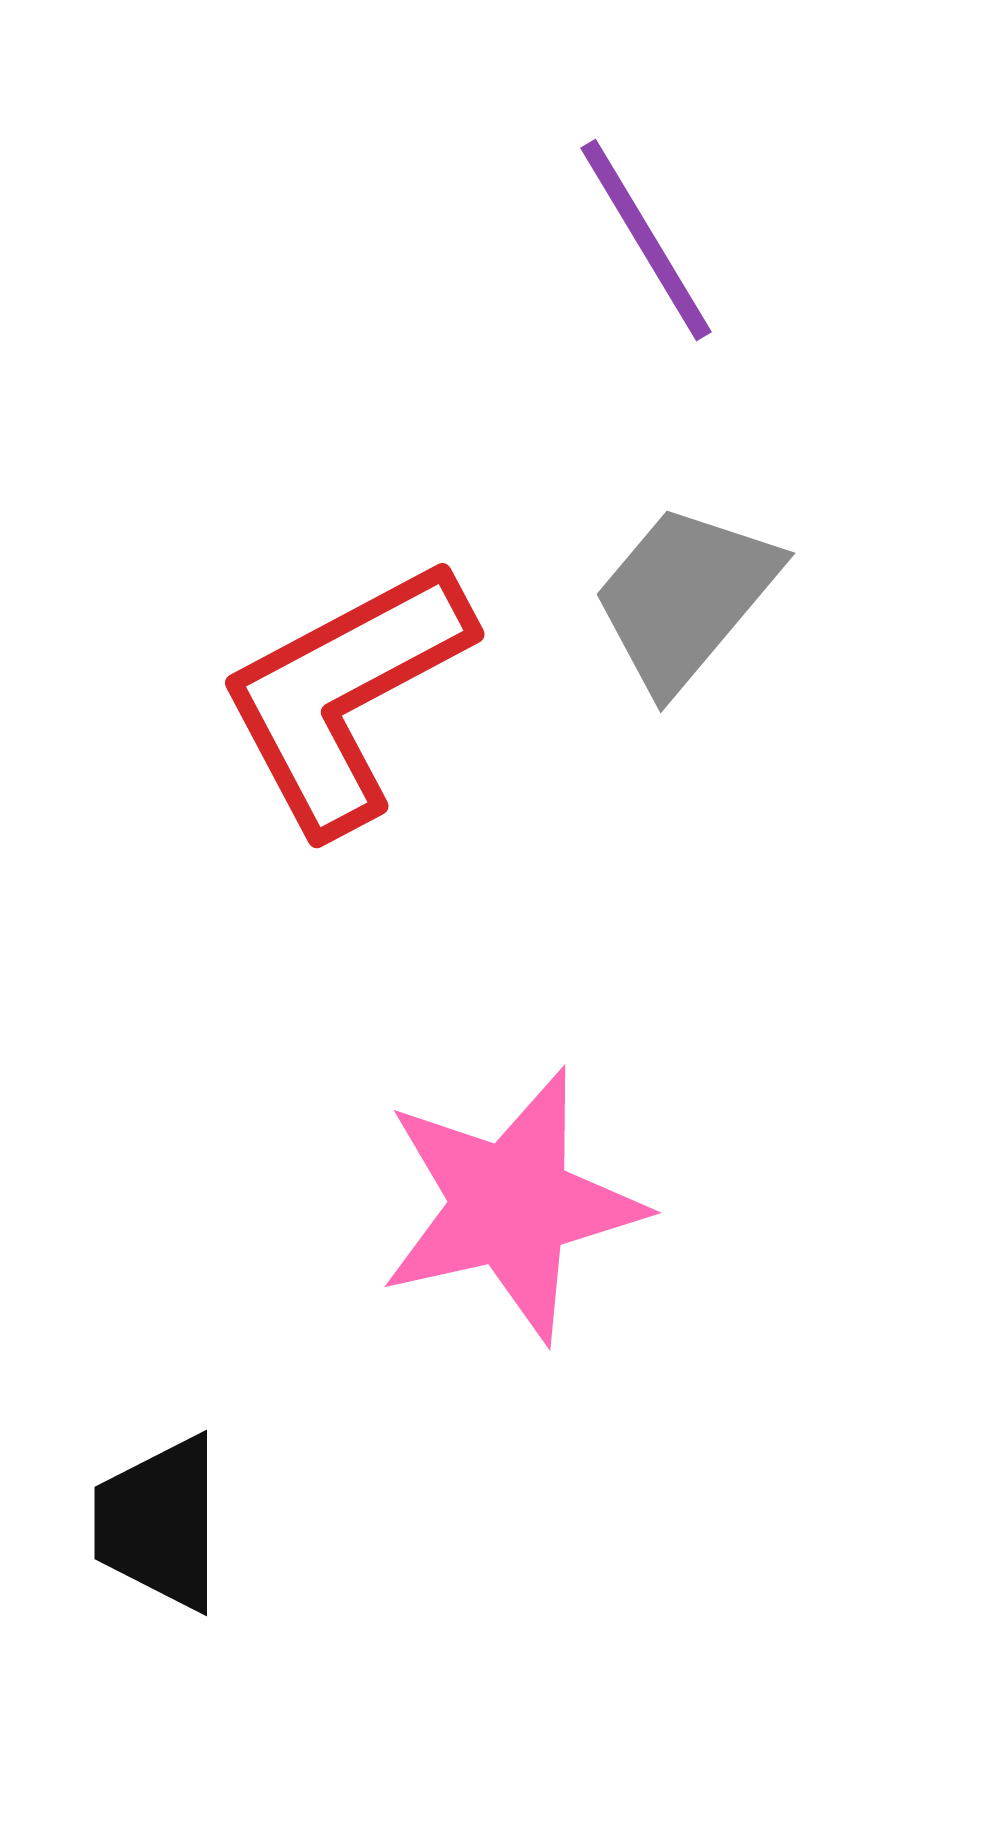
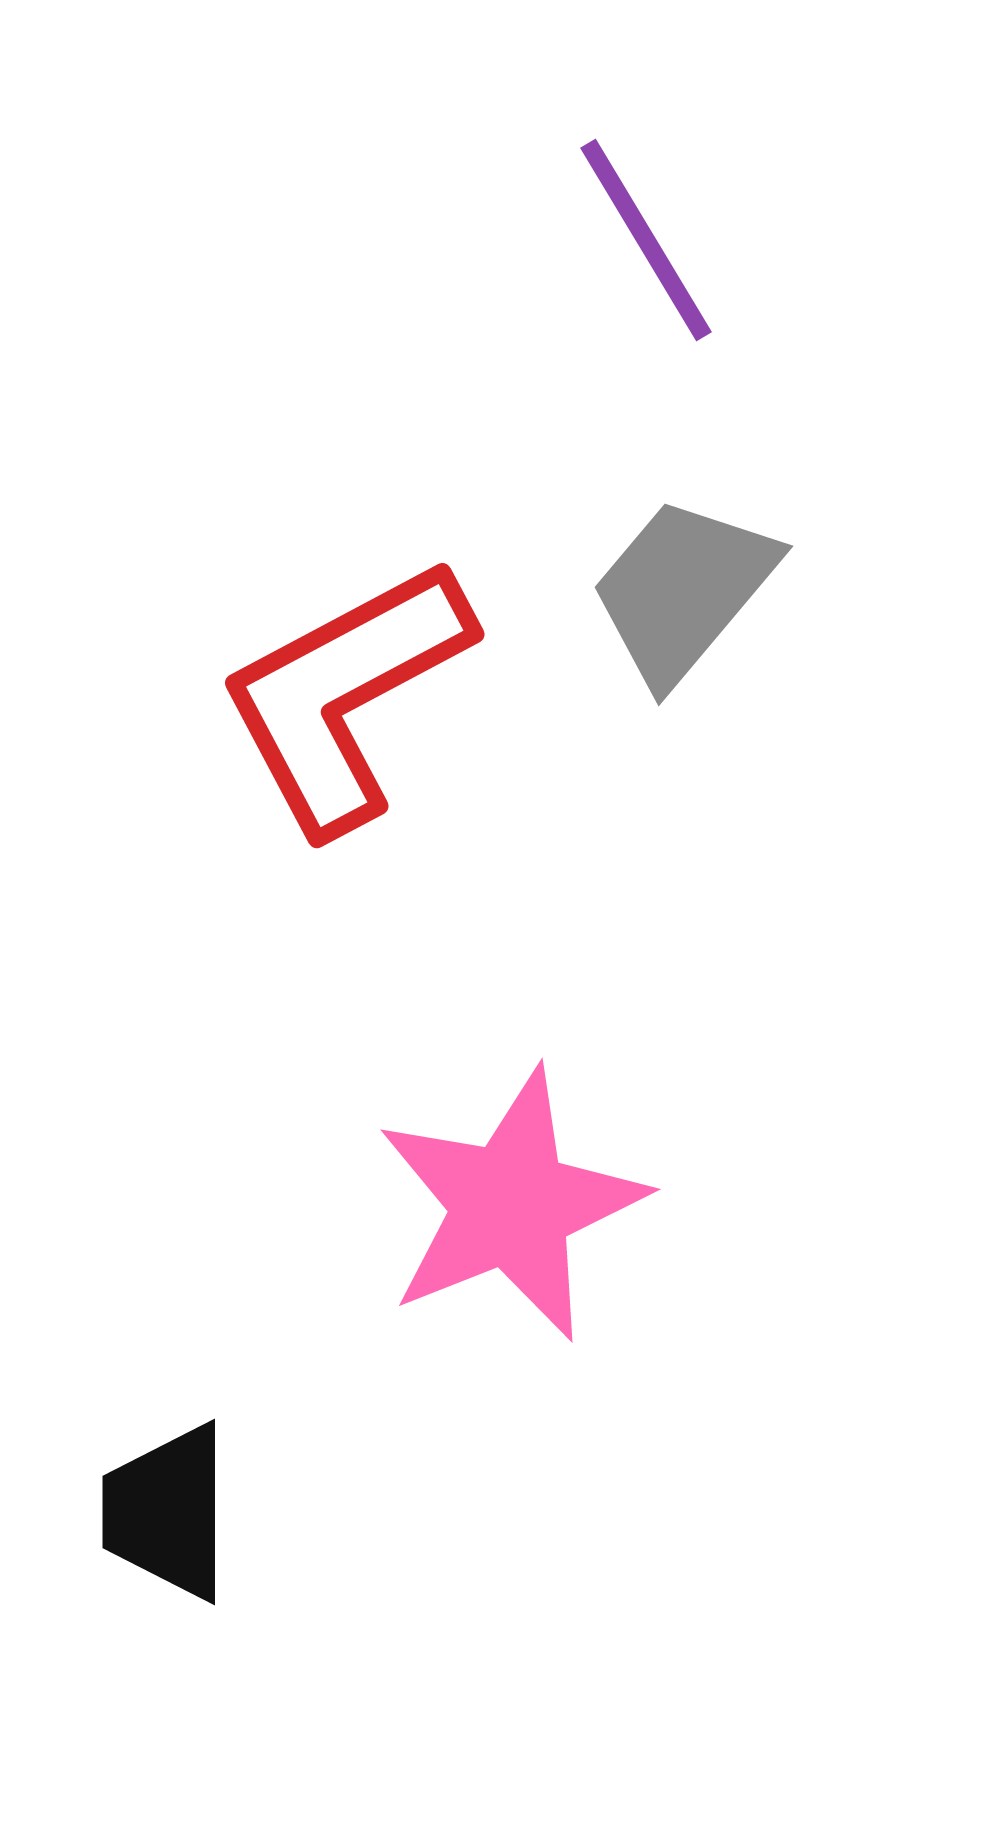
gray trapezoid: moved 2 px left, 7 px up
pink star: rotated 9 degrees counterclockwise
black trapezoid: moved 8 px right, 11 px up
